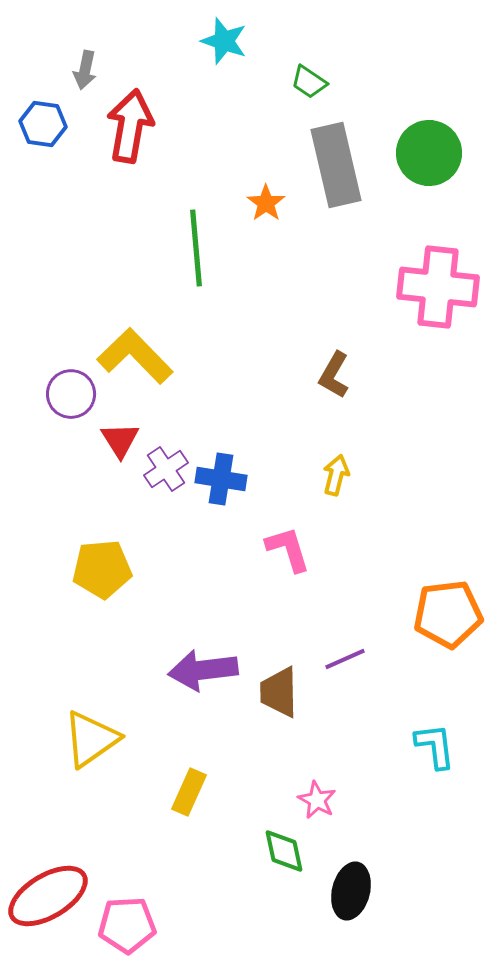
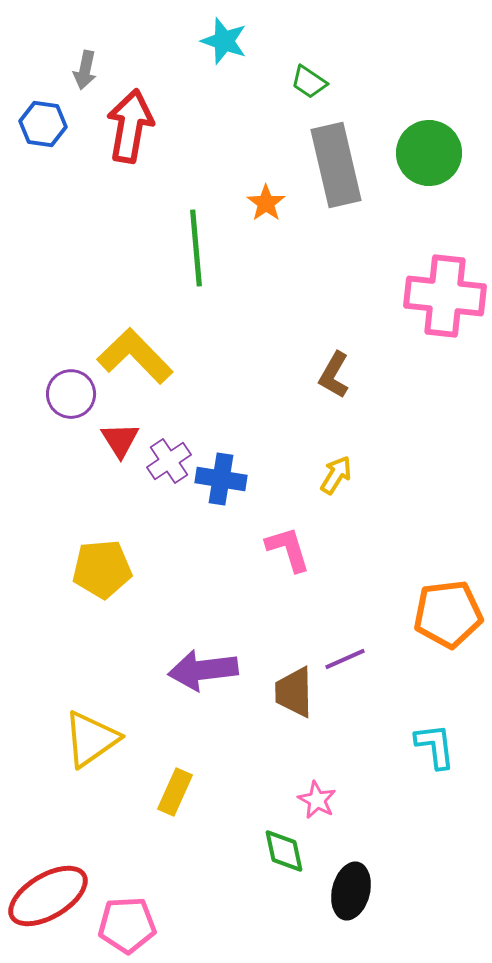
pink cross: moved 7 px right, 9 px down
purple cross: moved 3 px right, 8 px up
yellow arrow: rotated 18 degrees clockwise
brown trapezoid: moved 15 px right
yellow rectangle: moved 14 px left
